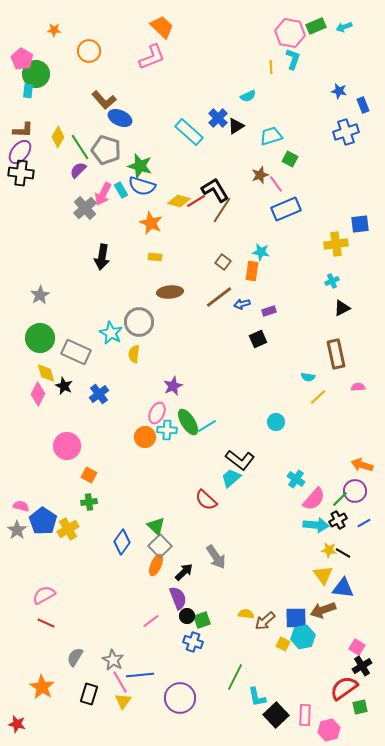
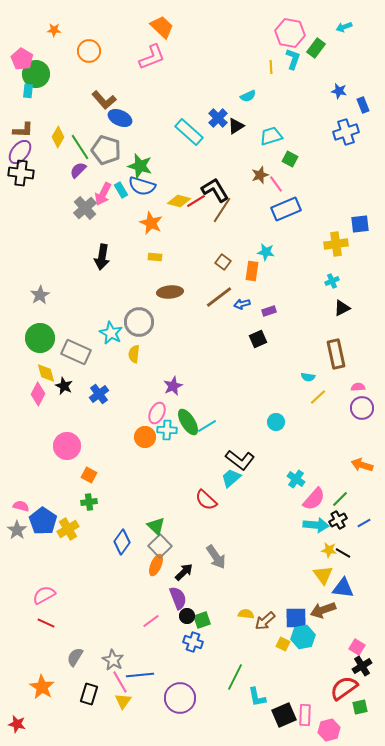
green rectangle at (316, 26): moved 22 px down; rotated 30 degrees counterclockwise
cyan star at (261, 252): moved 5 px right
purple circle at (355, 491): moved 7 px right, 83 px up
black square at (276, 715): moved 8 px right; rotated 20 degrees clockwise
